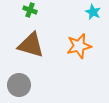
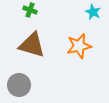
brown triangle: moved 1 px right
